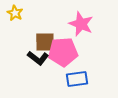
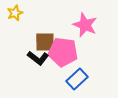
yellow star: rotated 21 degrees clockwise
pink star: moved 4 px right, 1 px down
pink pentagon: rotated 12 degrees clockwise
blue rectangle: rotated 35 degrees counterclockwise
